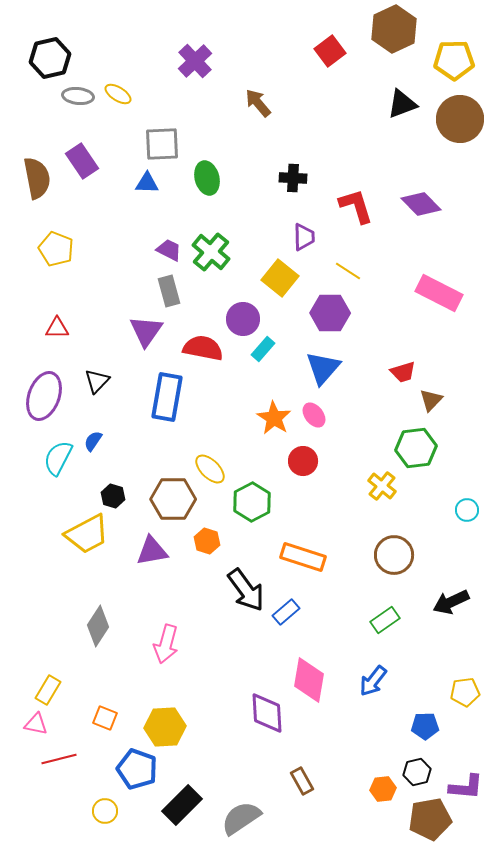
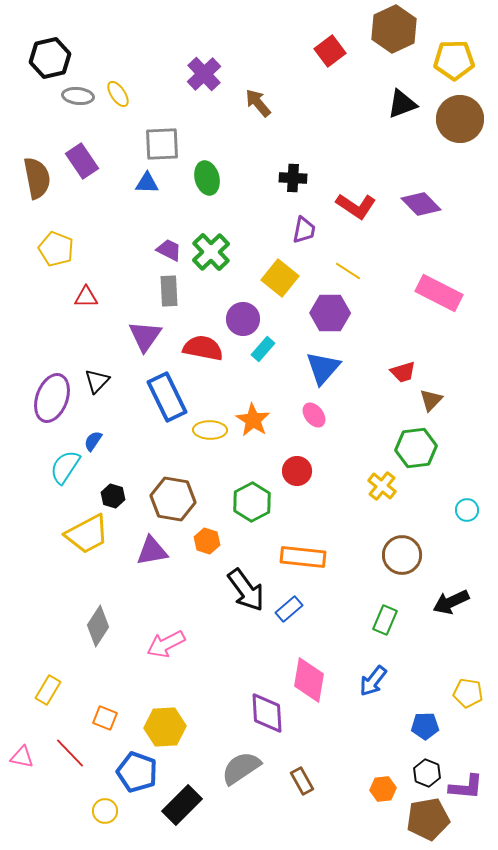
purple cross at (195, 61): moved 9 px right, 13 px down
yellow ellipse at (118, 94): rotated 24 degrees clockwise
red L-shape at (356, 206): rotated 141 degrees clockwise
purple trapezoid at (304, 237): moved 7 px up; rotated 12 degrees clockwise
green cross at (211, 252): rotated 6 degrees clockwise
gray rectangle at (169, 291): rotated 12 degrees clockwise
red triangle at (57, 328): moved 29 px right, 31 px up
purple triangle at (146, 331): moved 1 px left, 5 px down
purple ellipse at (44, 396): moved 8 px right, 2 px down
blue rectangle at (167, 397): rotated 36 degrees counterclockwise
orange star at (274, 418): moved 21 px left, 2 px down
cyan semicircle at (58, 458): moved 7 px right, 9 px down; rotated 6 degrees clockwise
red circle at (303, 461): moved 6 px left, 10 px down
yellow ellipse at (210, 469): moved 39 px up; rotated 44 degrees counterclockwise
brown hexagon at (173, 499): rotated 9 degrees clockwise
brown circle at (394, 555): moved 8 px right
orange rectangle at (303, 557): rotated 12 degrees counterclockwise
blue rectangle at (286, 612): moved 3 px right, 3 px up
green rectangle at (385, 620): rotated 32 degrees counterclockwise
pink arrow at (166, 644): rotated 48 degrees clockwise
yellow pentagon at (465, 692): moved 3 px right, 1 px down; rotated 16 degrees clockwise
pink triangle at (36, 724): moved 14 px left, 33 px down
red line at (59, 759): moved 11 px right, 6 px up; rotated 60 degrees clockwise
blue pentagon at (137, 769): moved 3 px down
black hexagon at (417, 772): moved 10 px right, 1 px down; rotated 24 degrees counterclockwise
gray semicircle at (241, 818): moved 50 px up
brown pentagon at (430, 819): moved 2 px left
